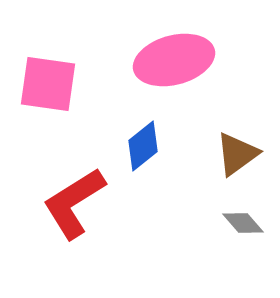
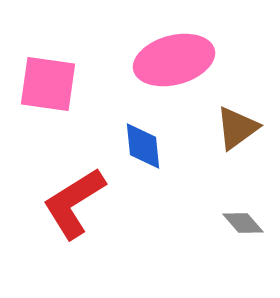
blue diamond: rotated 57 degrees counterclockwise
brown triangle: moved 26 px up
